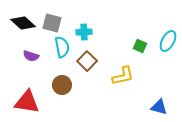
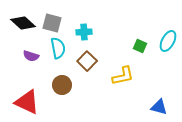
cyan semicircle: moved 4 px left, 1 px down
red triangle: rotated 16 degrees clockwise
